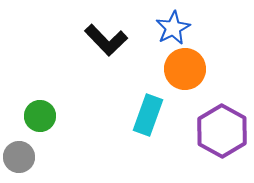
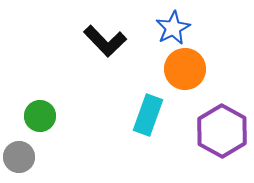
black L-shape: moved 1 px left, 1 px down
